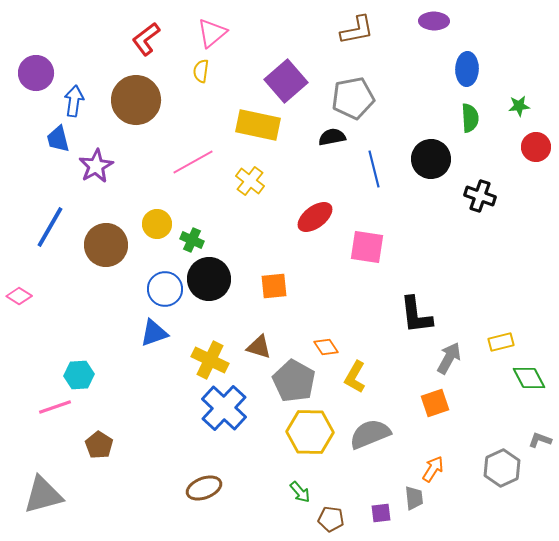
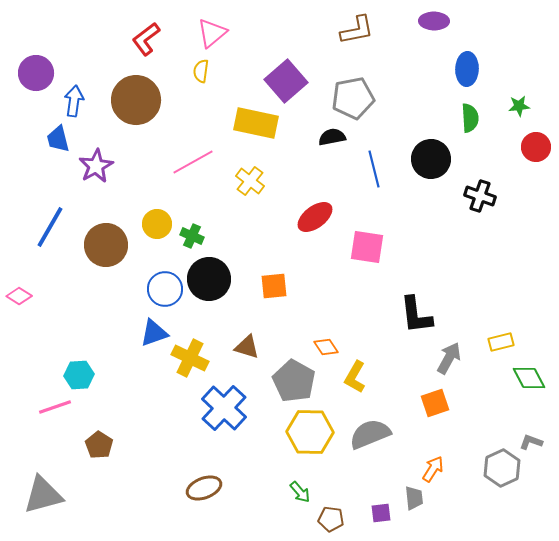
yellow rectangle at (258, 125): moved 2 px left, 2 px up
green cross at (192, 240): moved 4 px up
brown triangle at (259, 347): moved 12 px left
yellow cross at (210, 360): moved 20 px left, 2 px up
gray L-shape at (540, 440): moved 9 px left, 2 px down
